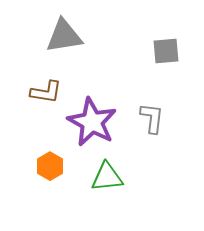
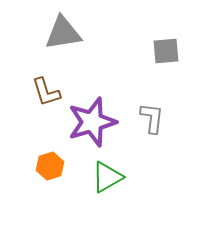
gray triangle: moved 1 px left, 3 px up
brown L-shape: rotated 64 degrees clockwise
purple star: rotated 27 degrees clockwise
orange hexagon: rotated 12 degrees clockwise
green triangle: rotated 24 degrees counterclockwise
